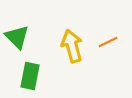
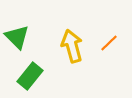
orange line: moved 1 px right, 1 px down; rotated 18 degrees counterclockwise
green rectangle: rotated 28 degrees clockwise
